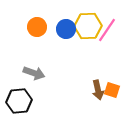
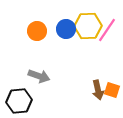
orange circle: moved 4 px down
gray arrow: moved 5 px right, 3 px down
